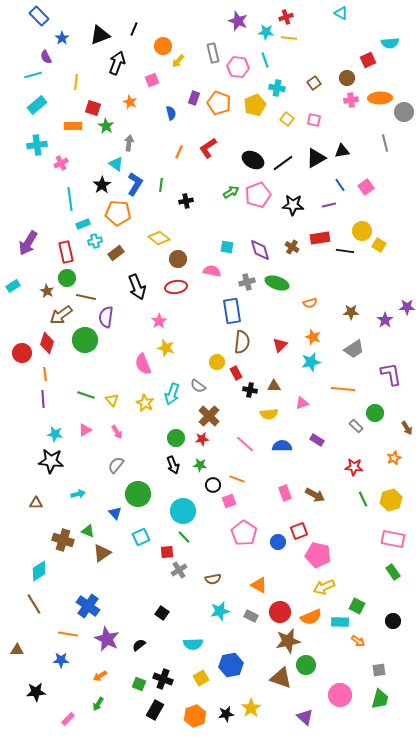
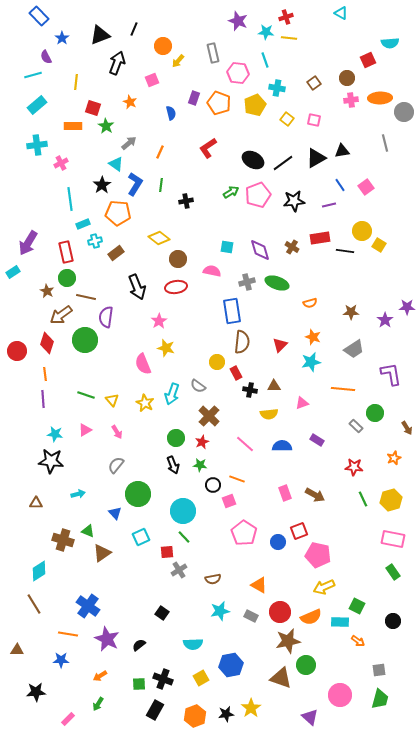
pink hexagon at (238, 67): moved 6 px down
gray arrow at (129, 143): rotated 42 degrees clockwise
orange line at (179, 152): moved 19 px left
black star at (293, 205): moved 1 px right, 4 px up; rotated 10 degrees counterclockwise
cyan rectangle at (13, 286): moved 14 px up
red circle at (22, 353): moved 5 px left, 2 px up
red star at (202, 439): moved 3 px down; rotated 16 degrees counterclockwise
green square at (139, 684): rotated 24 degrees counterclockwise
purple triangle at (305, 717): moved 5 px right
